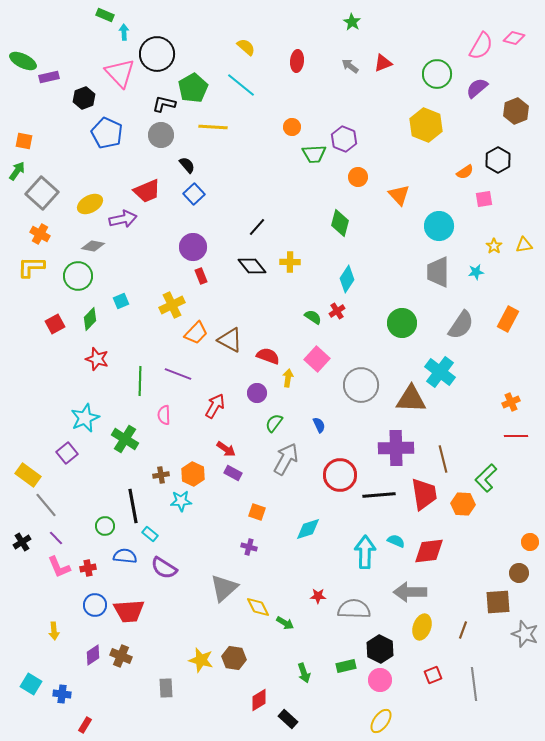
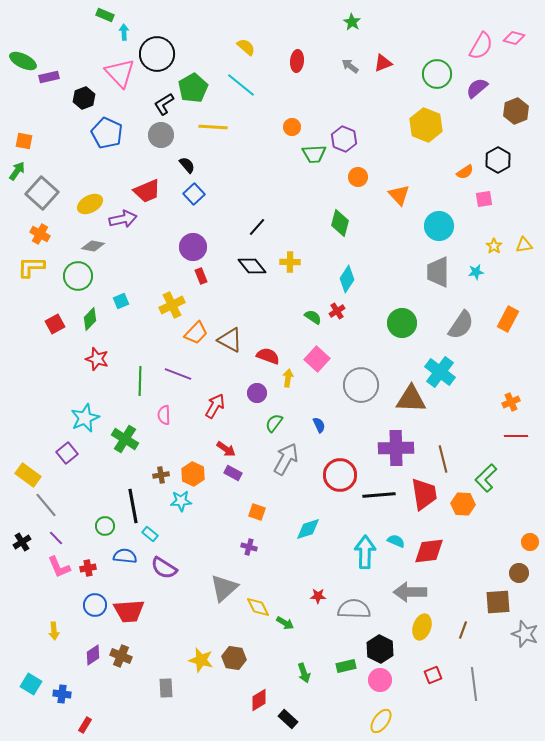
black L-shape at (164, 104): rotated 45 degrees counterclockwise
